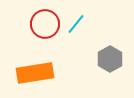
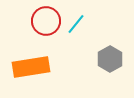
red circle: moved 1 px right, 3 px up
orange rectangle: moved 4 px left, 6 px up
